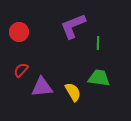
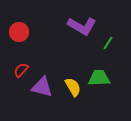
purple L-shape: moved 9 px right; rotated 128 degrees counterclockwise
green line: moved 10 px right; rotated 32 degrees clockwise
green trapezoid: rotated 10 degrees counterclockwise
purple triangle: rotated 20 degrees clockwise
yellow semicircle: moved 5 px up
